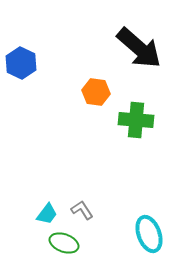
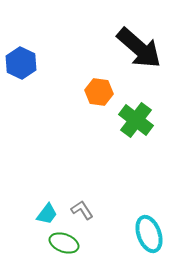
orange hexagon: moved 3 px right
green cross: rotated 32 degrees clockwise
